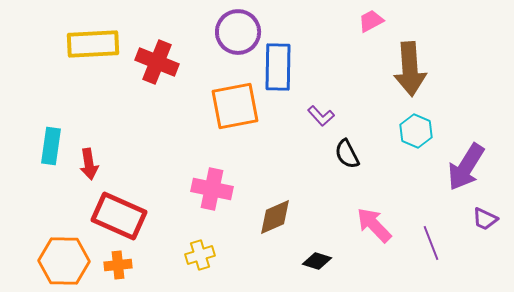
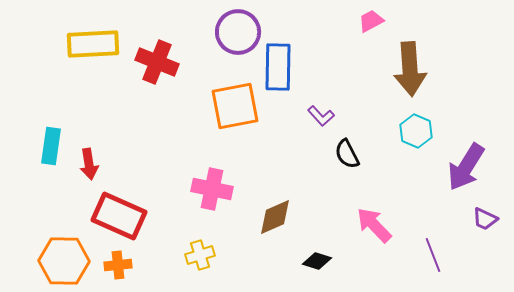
purple line: moved 2 px right, 12 px down
